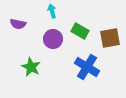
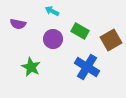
cyan arrow: rotated 48 degrees counterclockwise
brown square: moved 1 px right, 2 px down; rotated 20 degrees counterclockwise
